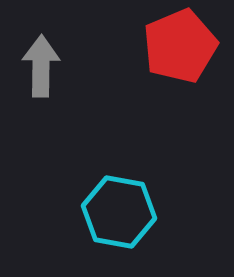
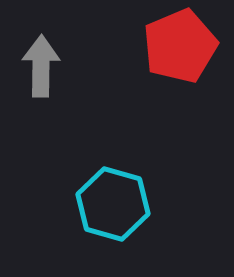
cyan hexagon: moved 6 px left, 8 px up; rotated 6 degrees clockwise
